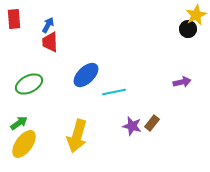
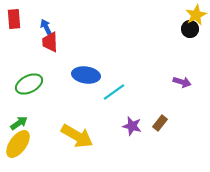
blue arrow: moved 2 px left, 2 px down; rotated 56 degrees counterclockwise
black circle: moved 2 px right
blue ellipse: rotated 52 degrees clockwise
purple arrow: rotated 30 degrees clockwise
cyan line: rotated 25 degrees counterclockwise
brown rectangle: moved 8 px right
yellow arrow: rotated 76 degrees counterclockwise
yellow ellipse: moved 6 px left
